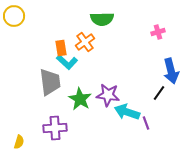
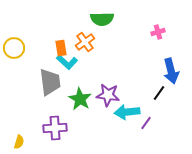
yellow circle: moved 32 px down
cyan arrow: rotated 25 degrees counterclockwise
purple line: rotated 56 degrees clockwise
